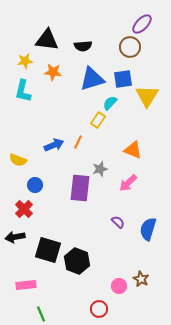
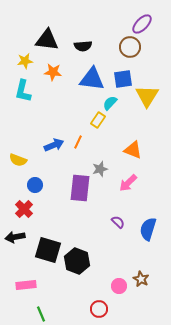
blue triangle: rotated 24 degrees clockwise
